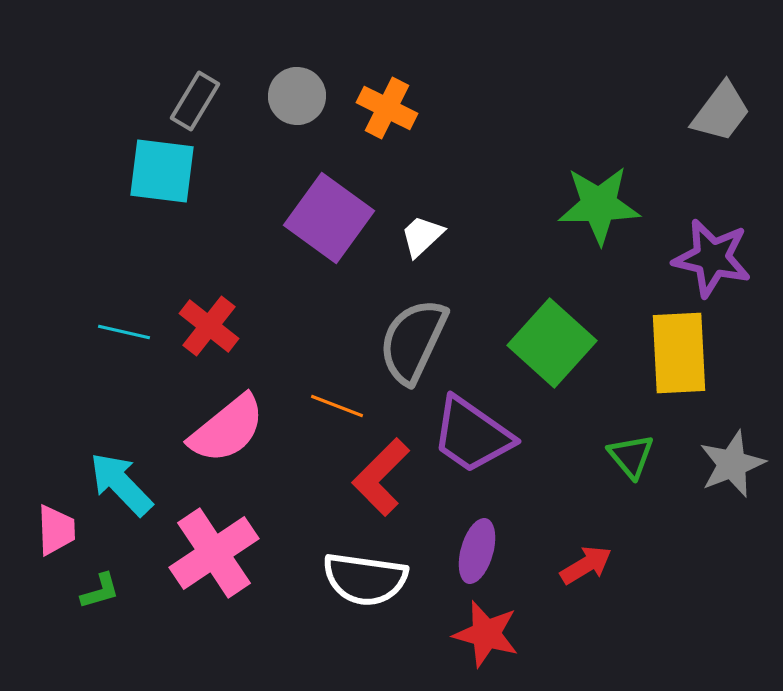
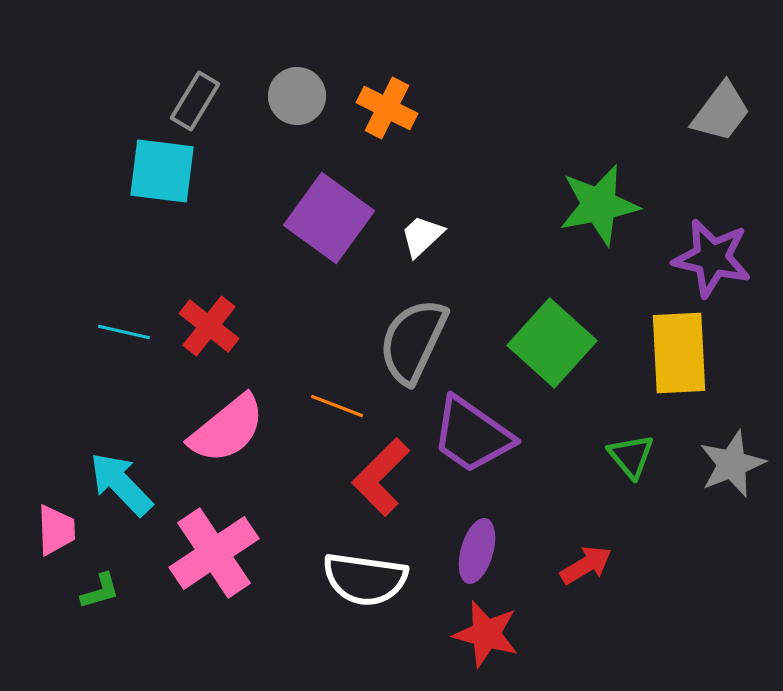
green star: rotated 10 degrees counterclockwise
